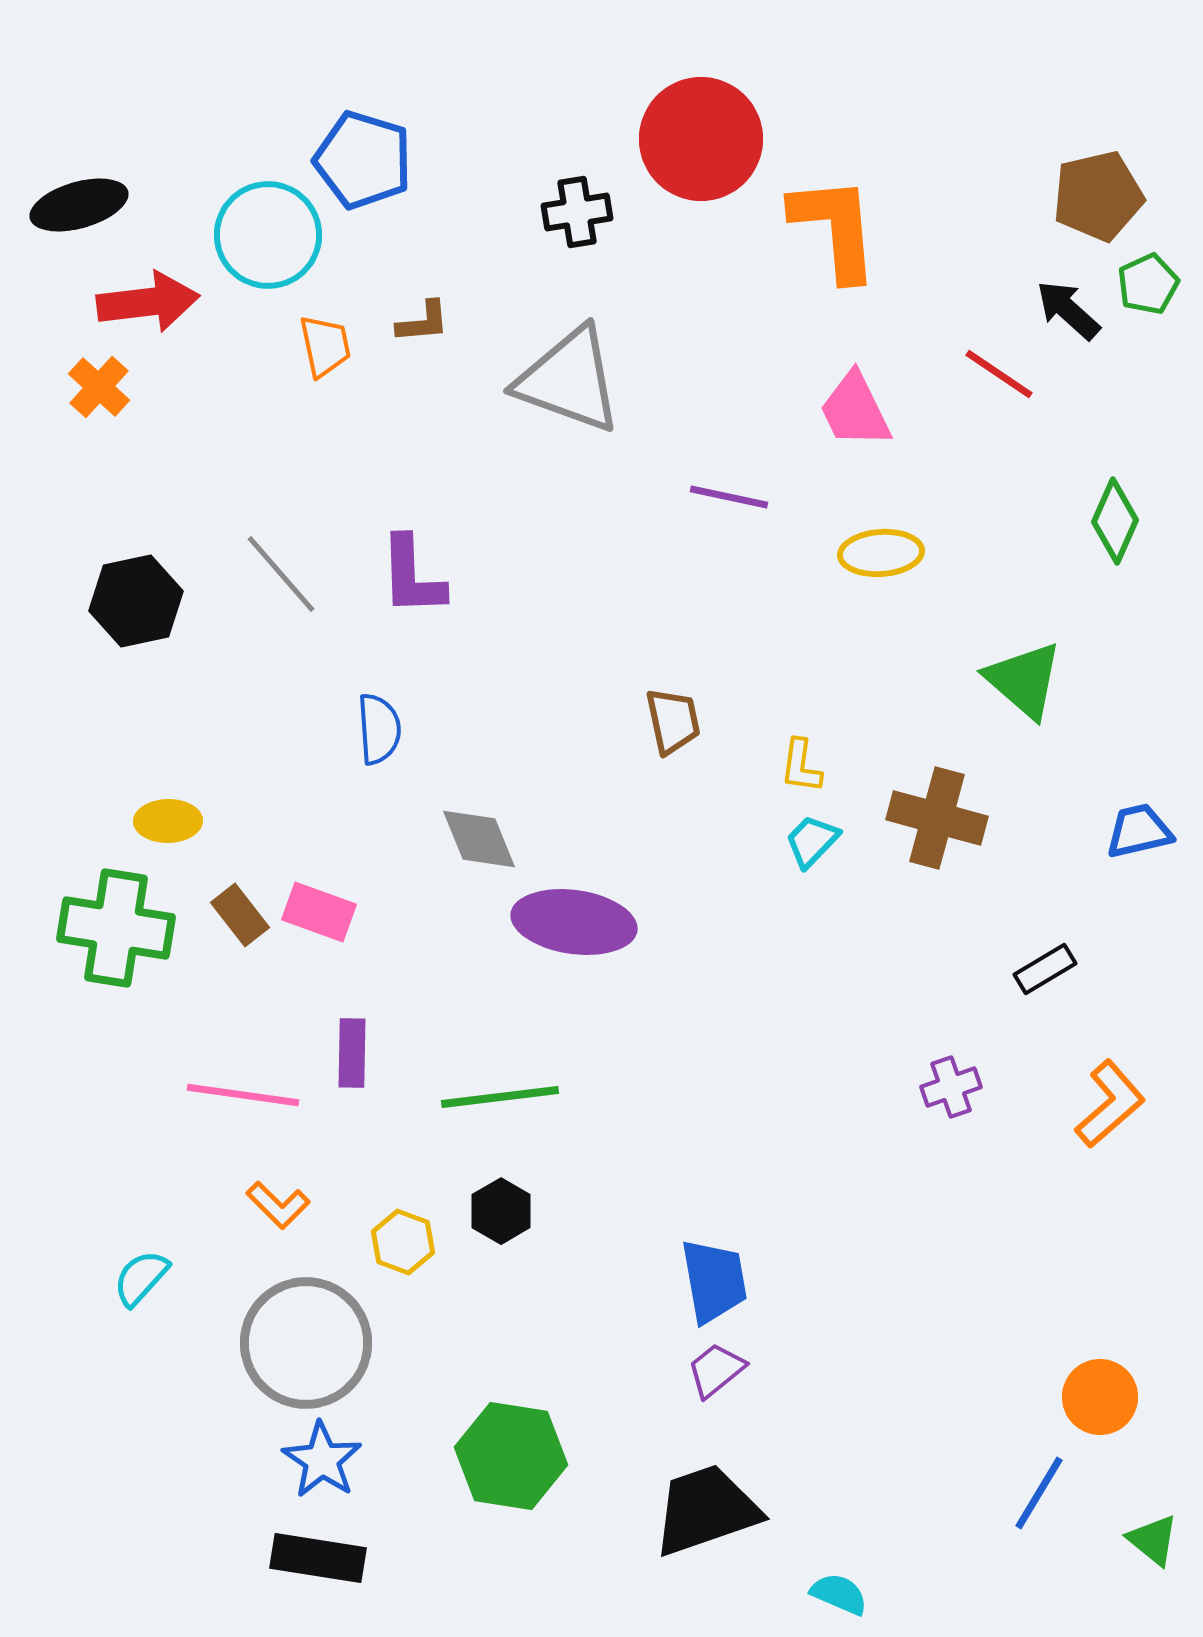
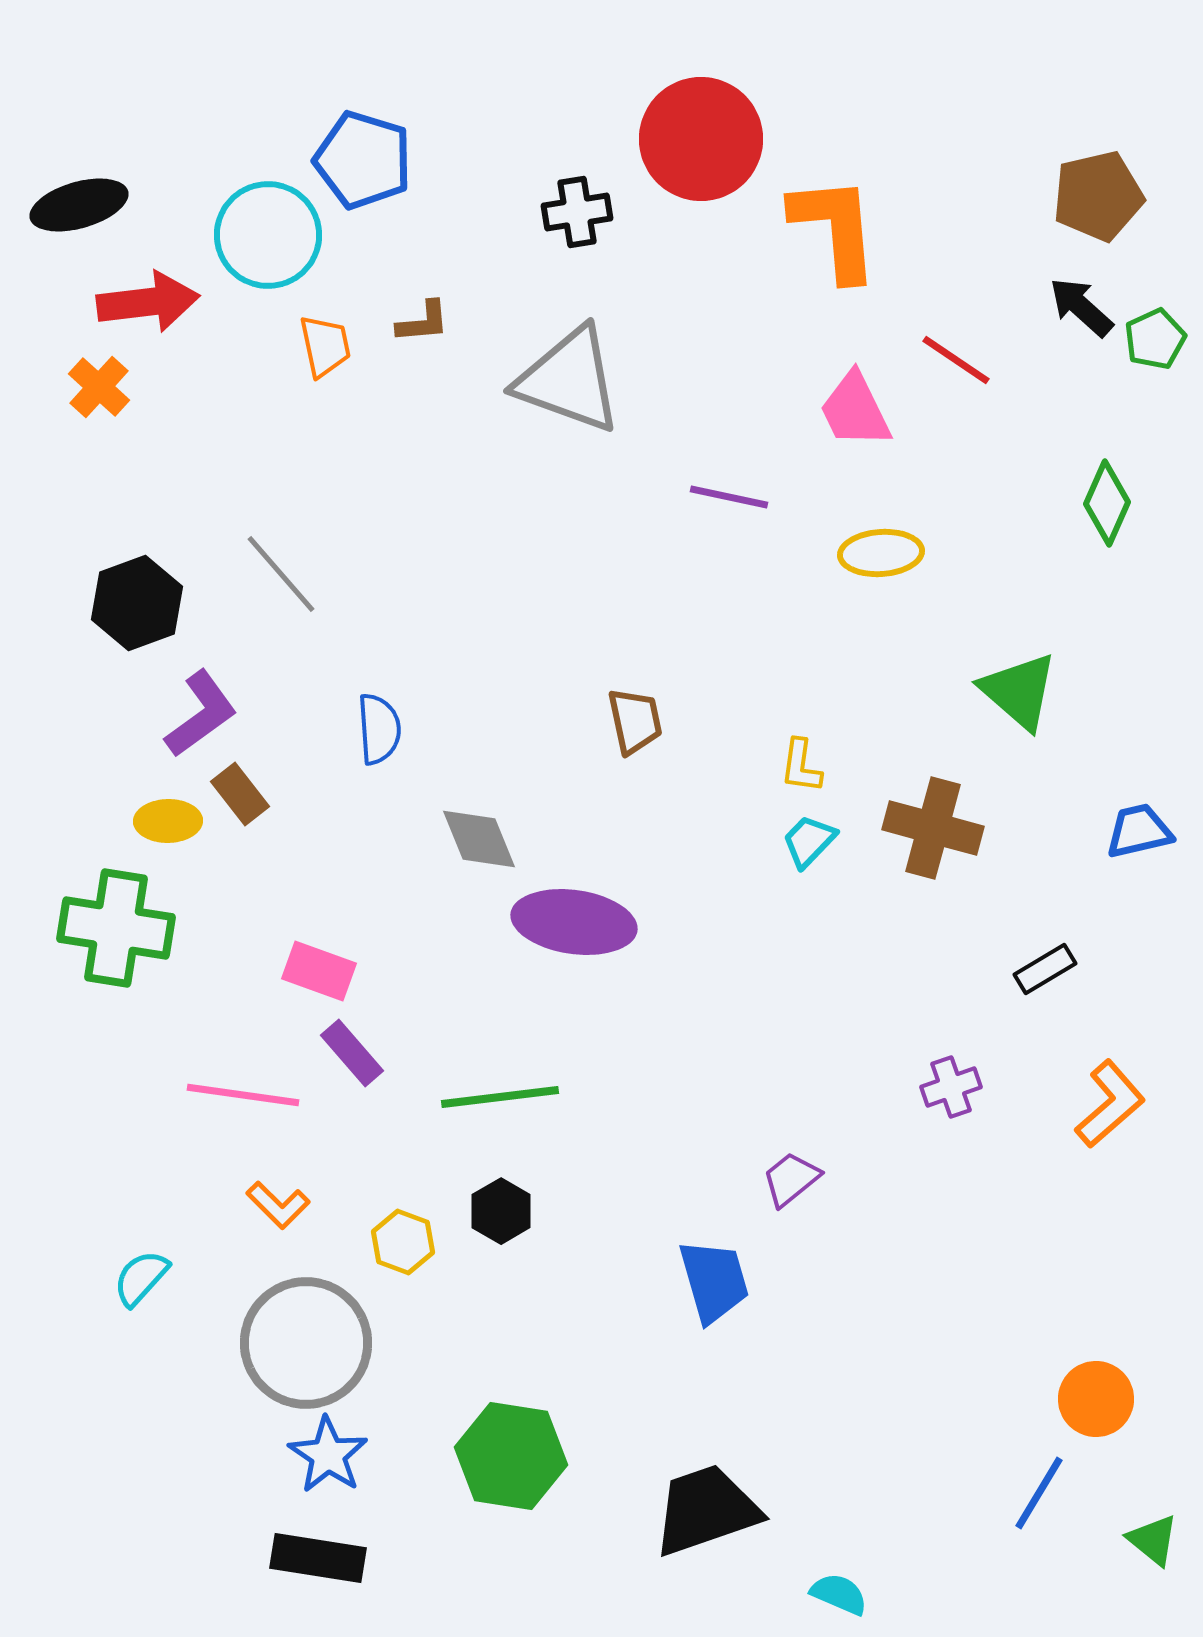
green pentagon at (1148, 284): moved 7 px right, 55 px down
black arrow at (1068, 310): moved 13 px right, 3 px up
red line at (999, 374): moved 43 px left, 14 px up
green diamond at (1115, 521): moved 8 px left, 18 px up
purple L-shape at (412, 576): moved 211 px left, 138 px down; rotated 124 degrees counterclockwise
black hexagon at (136, 601): moved 1 px right, 2 px down; rotated 8 degrees counterclockwise
green triangle at (1024, 680): moved 5 px left, 11 px down
brown trapezoid at (673, 721): moved 38 px left
brown cross at (937, 818): moved 4 px left, 10 px down
cyan trapezoid at (812, 841): moved 3 px left
pink rectangle at (319, 912): moved 59 px down
brown rectangle at (240, 915): moved 121 px up
purple rectangle at (352, 1053): rotated 42 degrees counterclockwise
blue trapezoid at (714, 1281): rotated 6 degrees counterclockwise
purple trapezoid at (716, 1370): moved 75 px right, 191 px up
orange circle at (1100, 1397): moved 4 px left, 2 px down
blue star at (322, 1460): moved 6 px right, 5 px up
